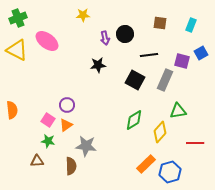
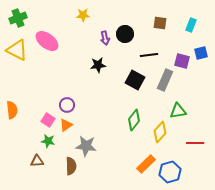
blue square: rotated 16 degrees clockwise
green diamond: rotated 20 degrees counterclockwise
